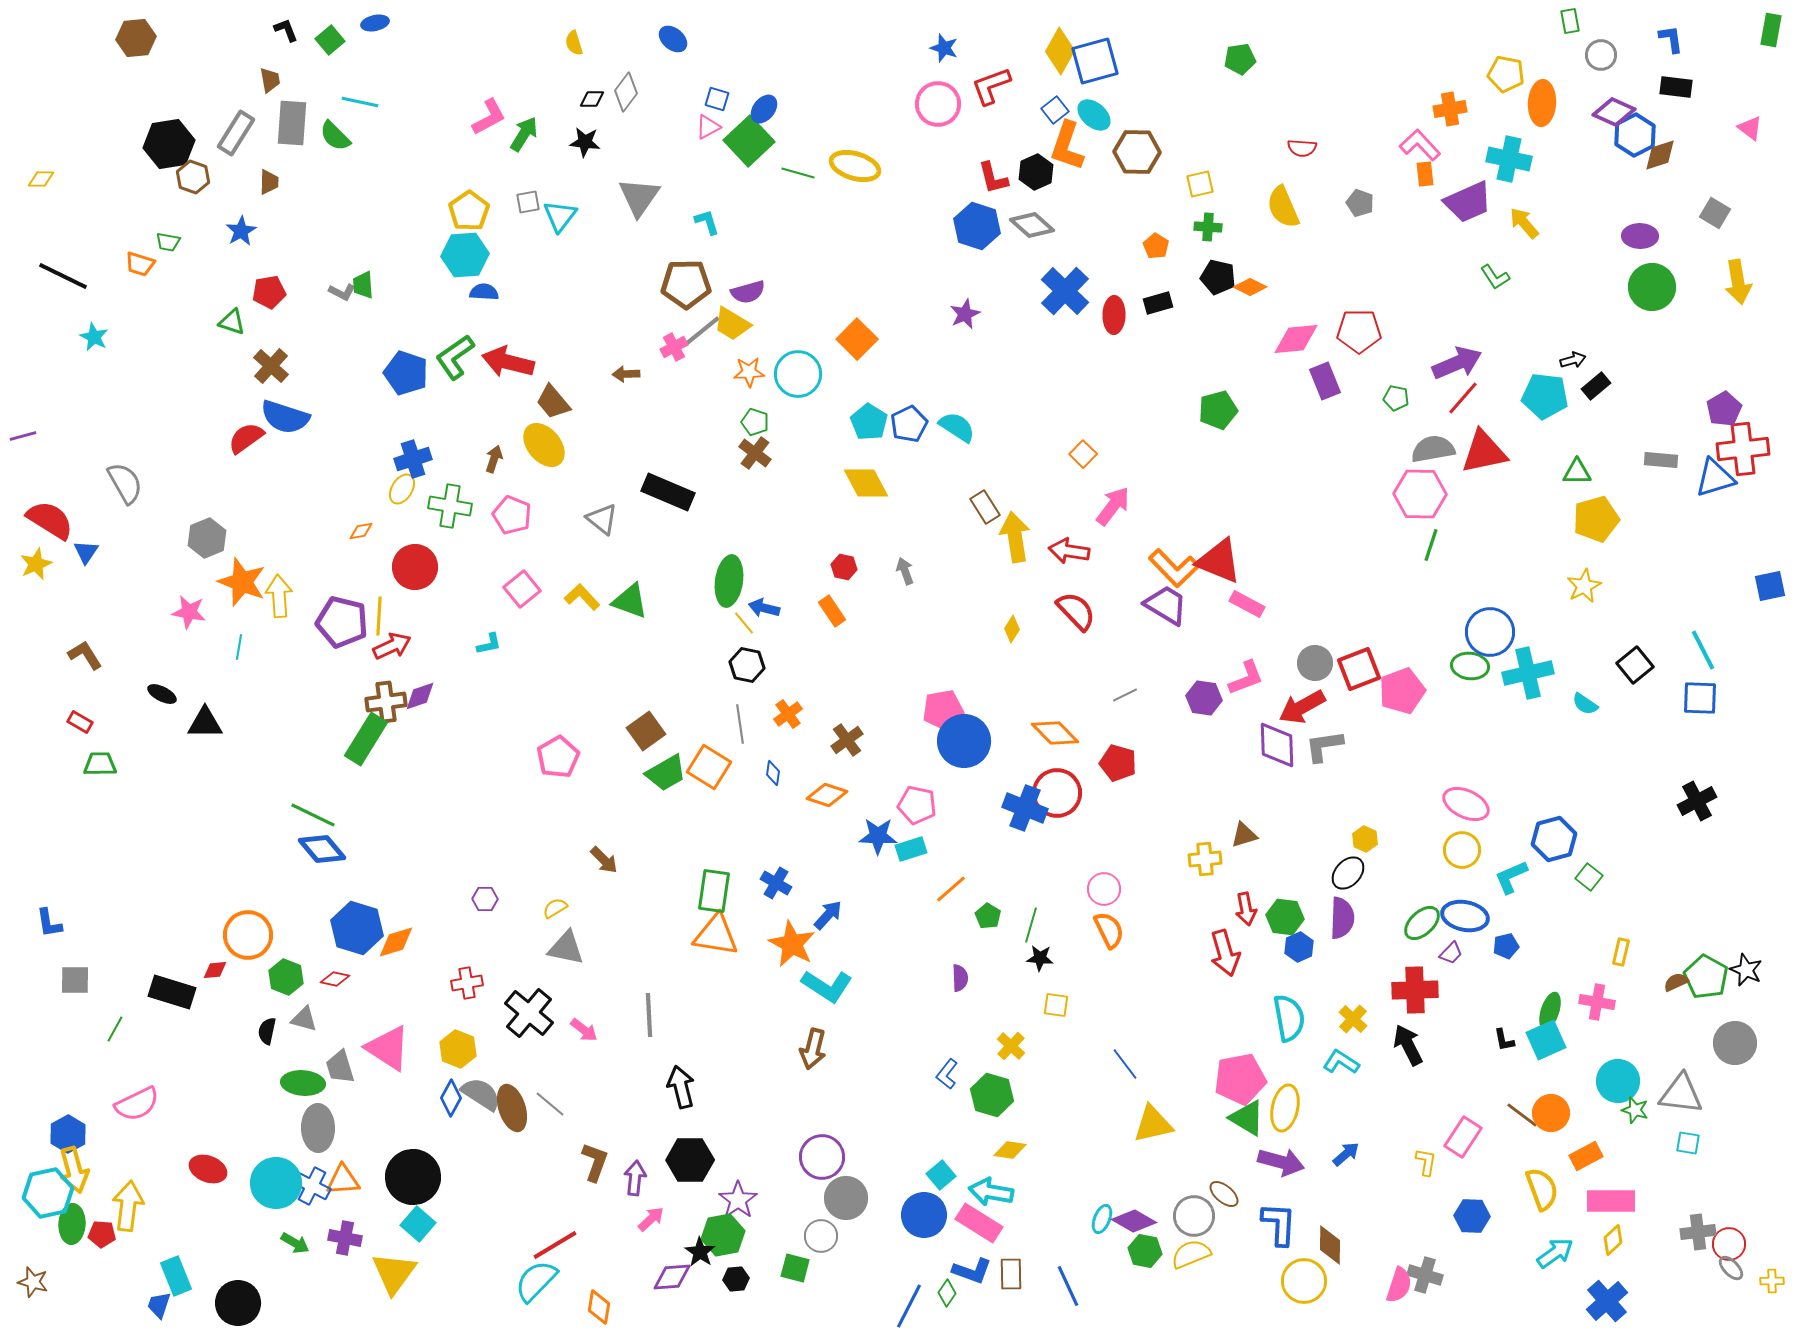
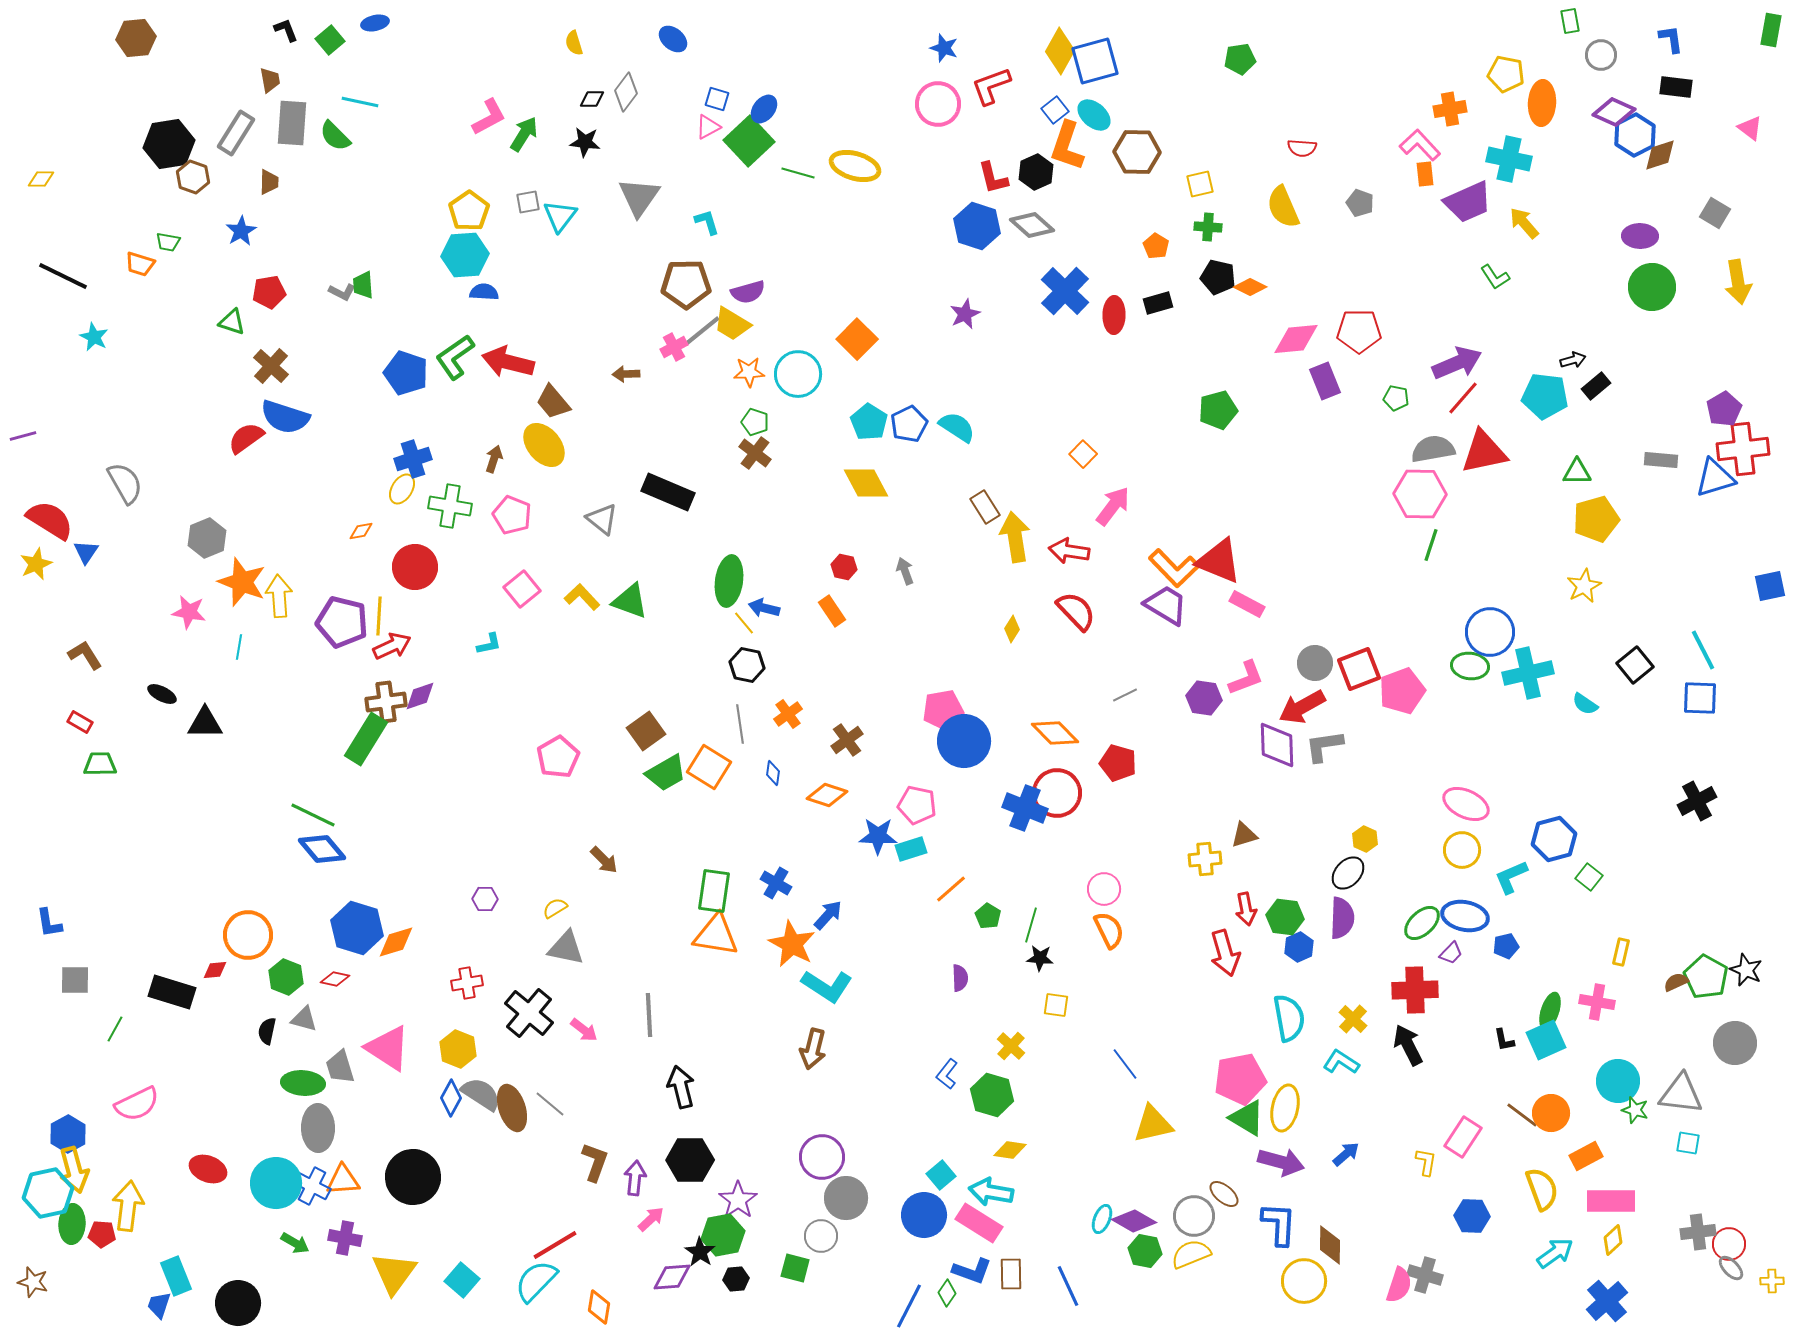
cyan square at (418, 1224): moved 44 px right, 56 px down
